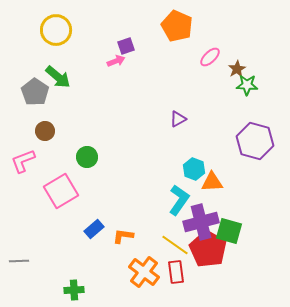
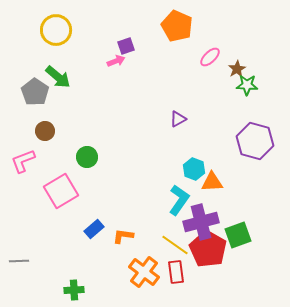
green square: moved 9 px right, 4 px down; rotated 36 degrees counterclockwise
